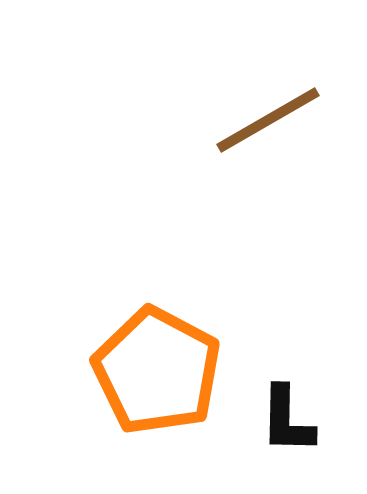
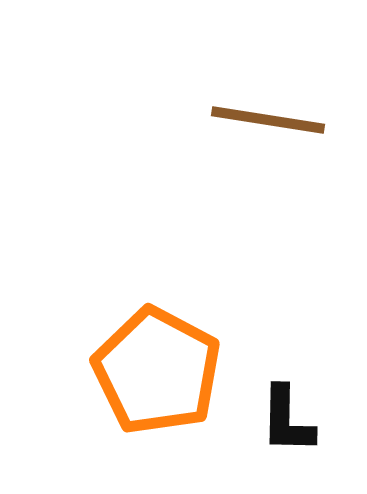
brown line: rotated 39 degrees clockwise
